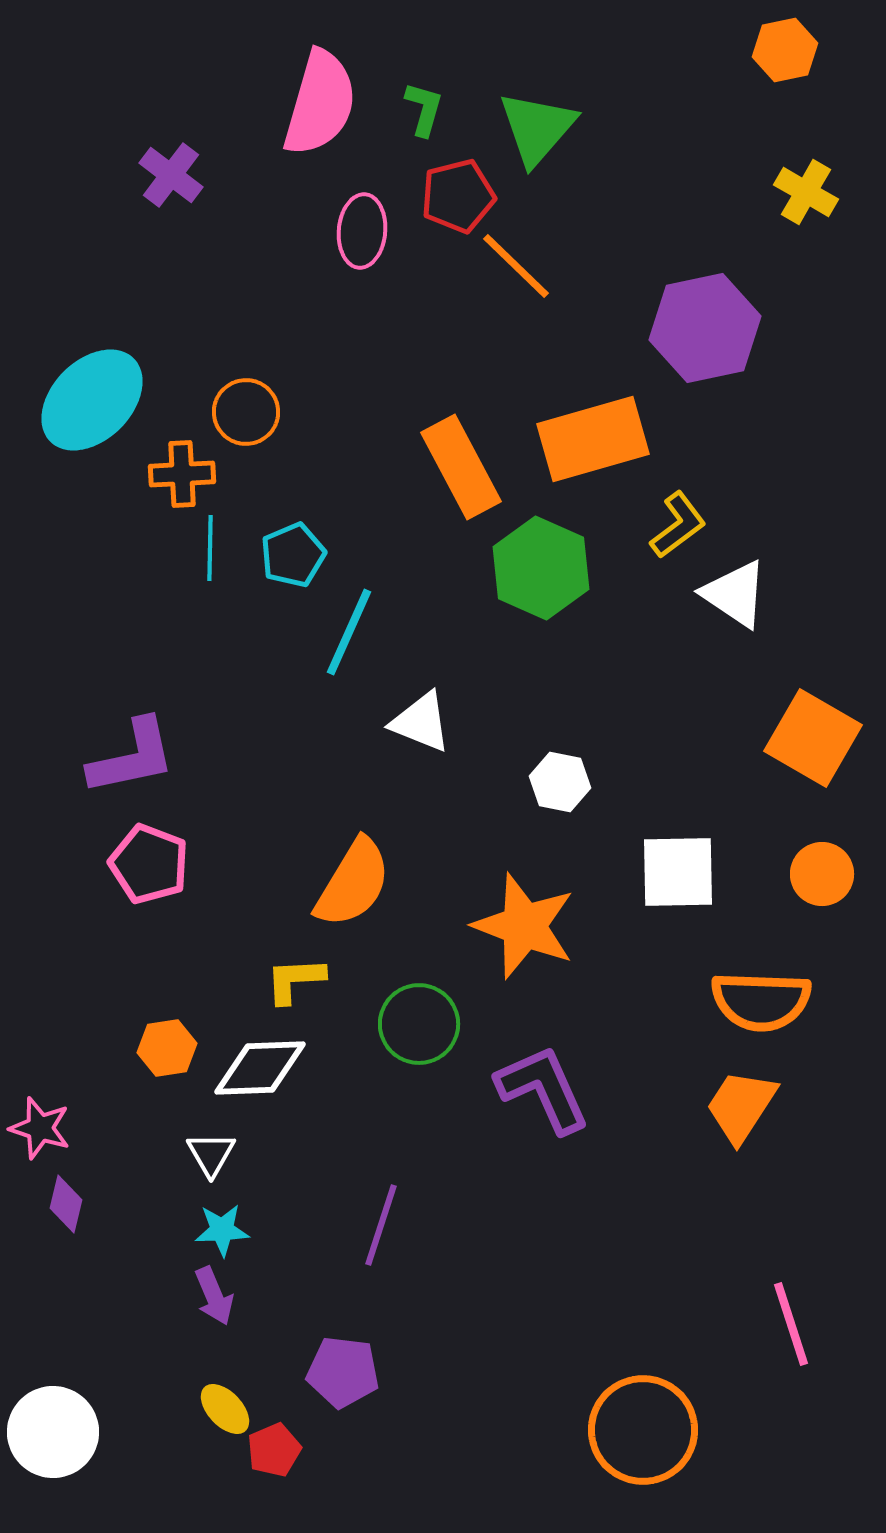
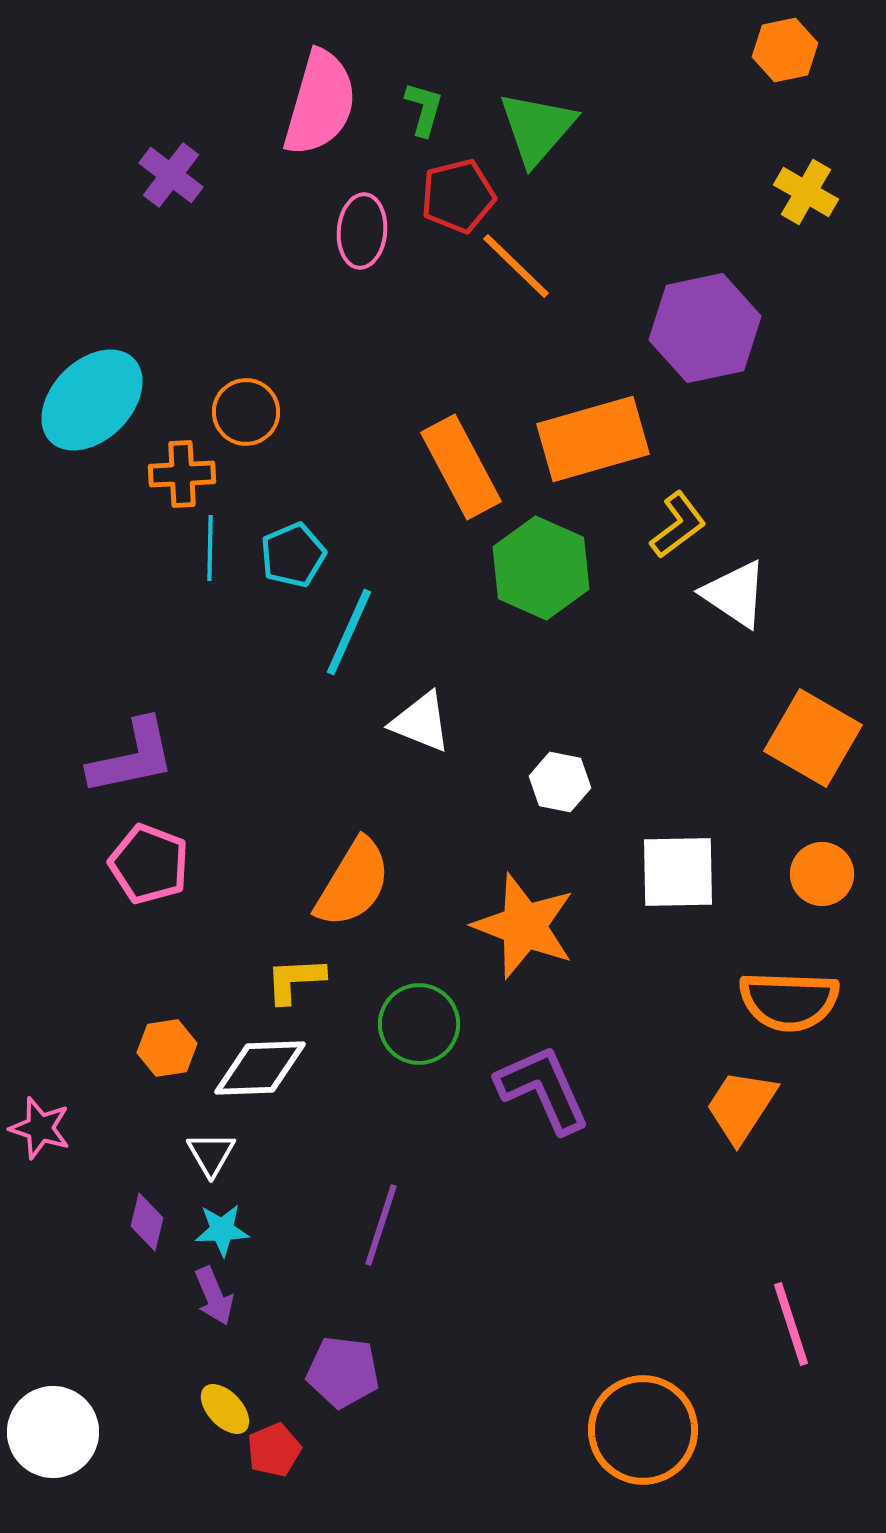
orange semicircle at (761, 1001): moved 28 px right
purple diamond at (66, 1204): moved 81 px right, 18 px down
